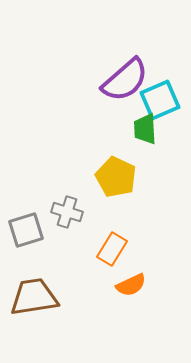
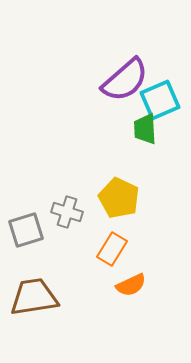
yellow pentagon: moved 3 px right, 21 px down
